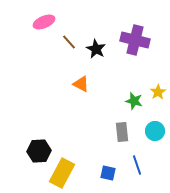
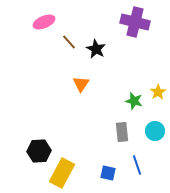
purple cross: moved 18 px up
orange triangle: rotated 36 degrees clockwise
